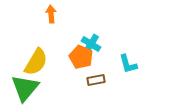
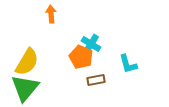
yellow semicircle: moved 9 px left
